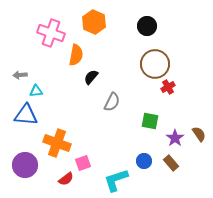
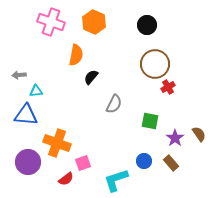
black circle: moved 1 px up
pink cross: moved 11 px up
gray arrow: moved 1 px left
gray semicircle: moved 2 px right, 2 px down
purple circle: moved 3 px right, 3 px up
